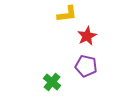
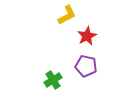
yellow L-shape: moved 1 px down; rotated 20 degrees counterclockwise
green cross: moved 1 px right, 2 px up; rotated 18 degrees clockwise
